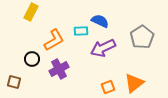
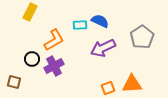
yellow rectangle: moved 1 px left
cyan rectangle: moved 1 px left, 6 px up
purple cross: moved 5 px left, 3 px up
orange triangle: moved 2 px left, 1 px down; rotated 35 degrees clockwise
orange square: moved 1 px down
